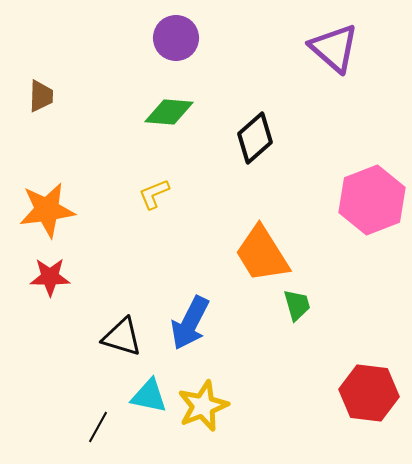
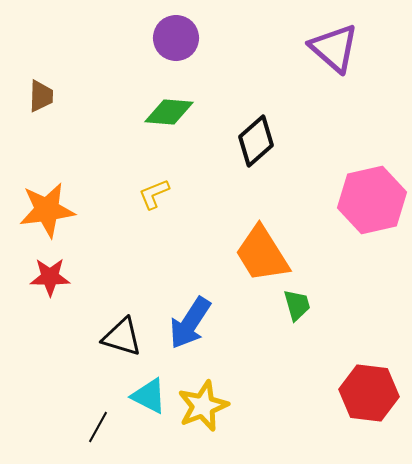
black diamond: moved 1 px right, 3 px down
pink hexagon: rotated 8 degrees clockwise
blue arrow: rotated 6 degrees clockwise
cyan triangle: rotated 15 degrees clockwise
